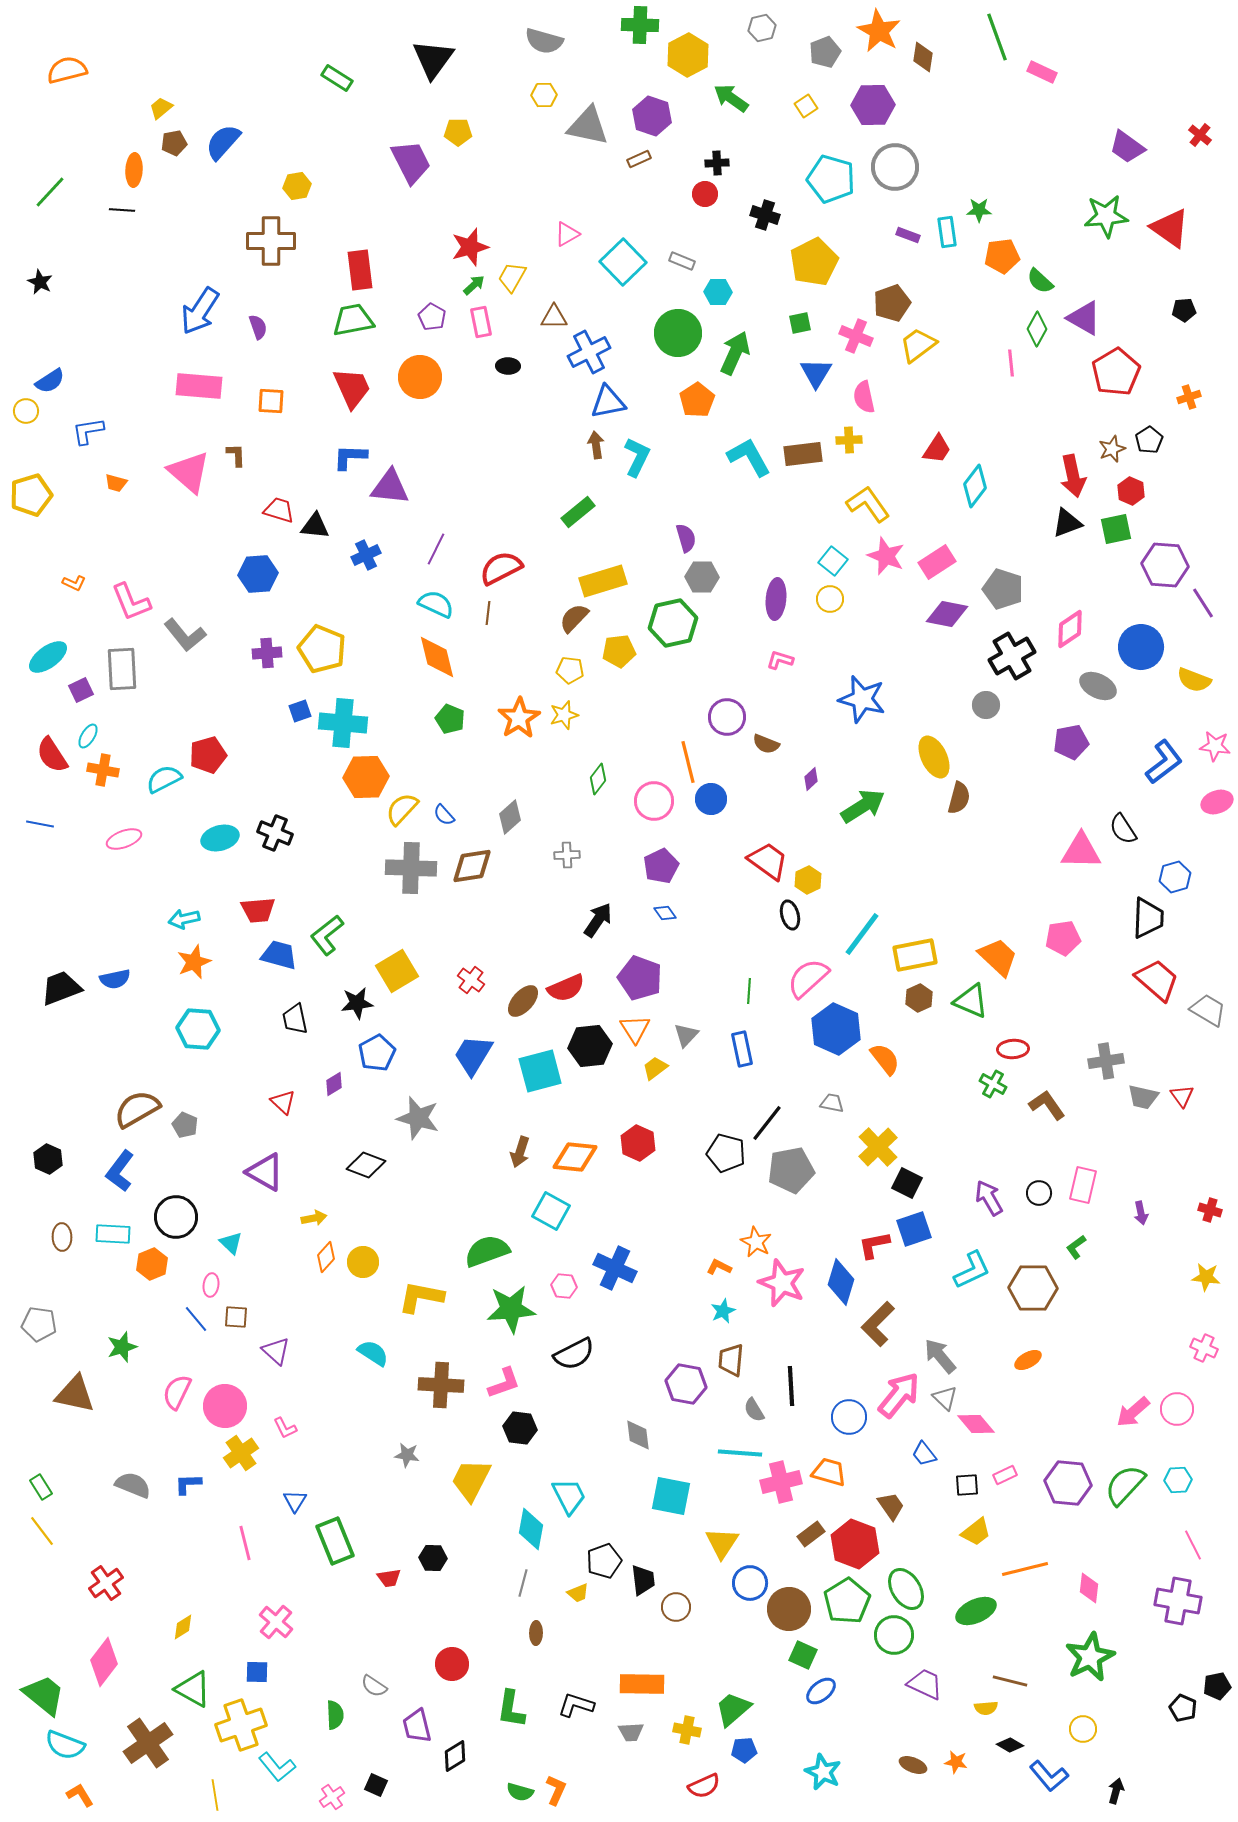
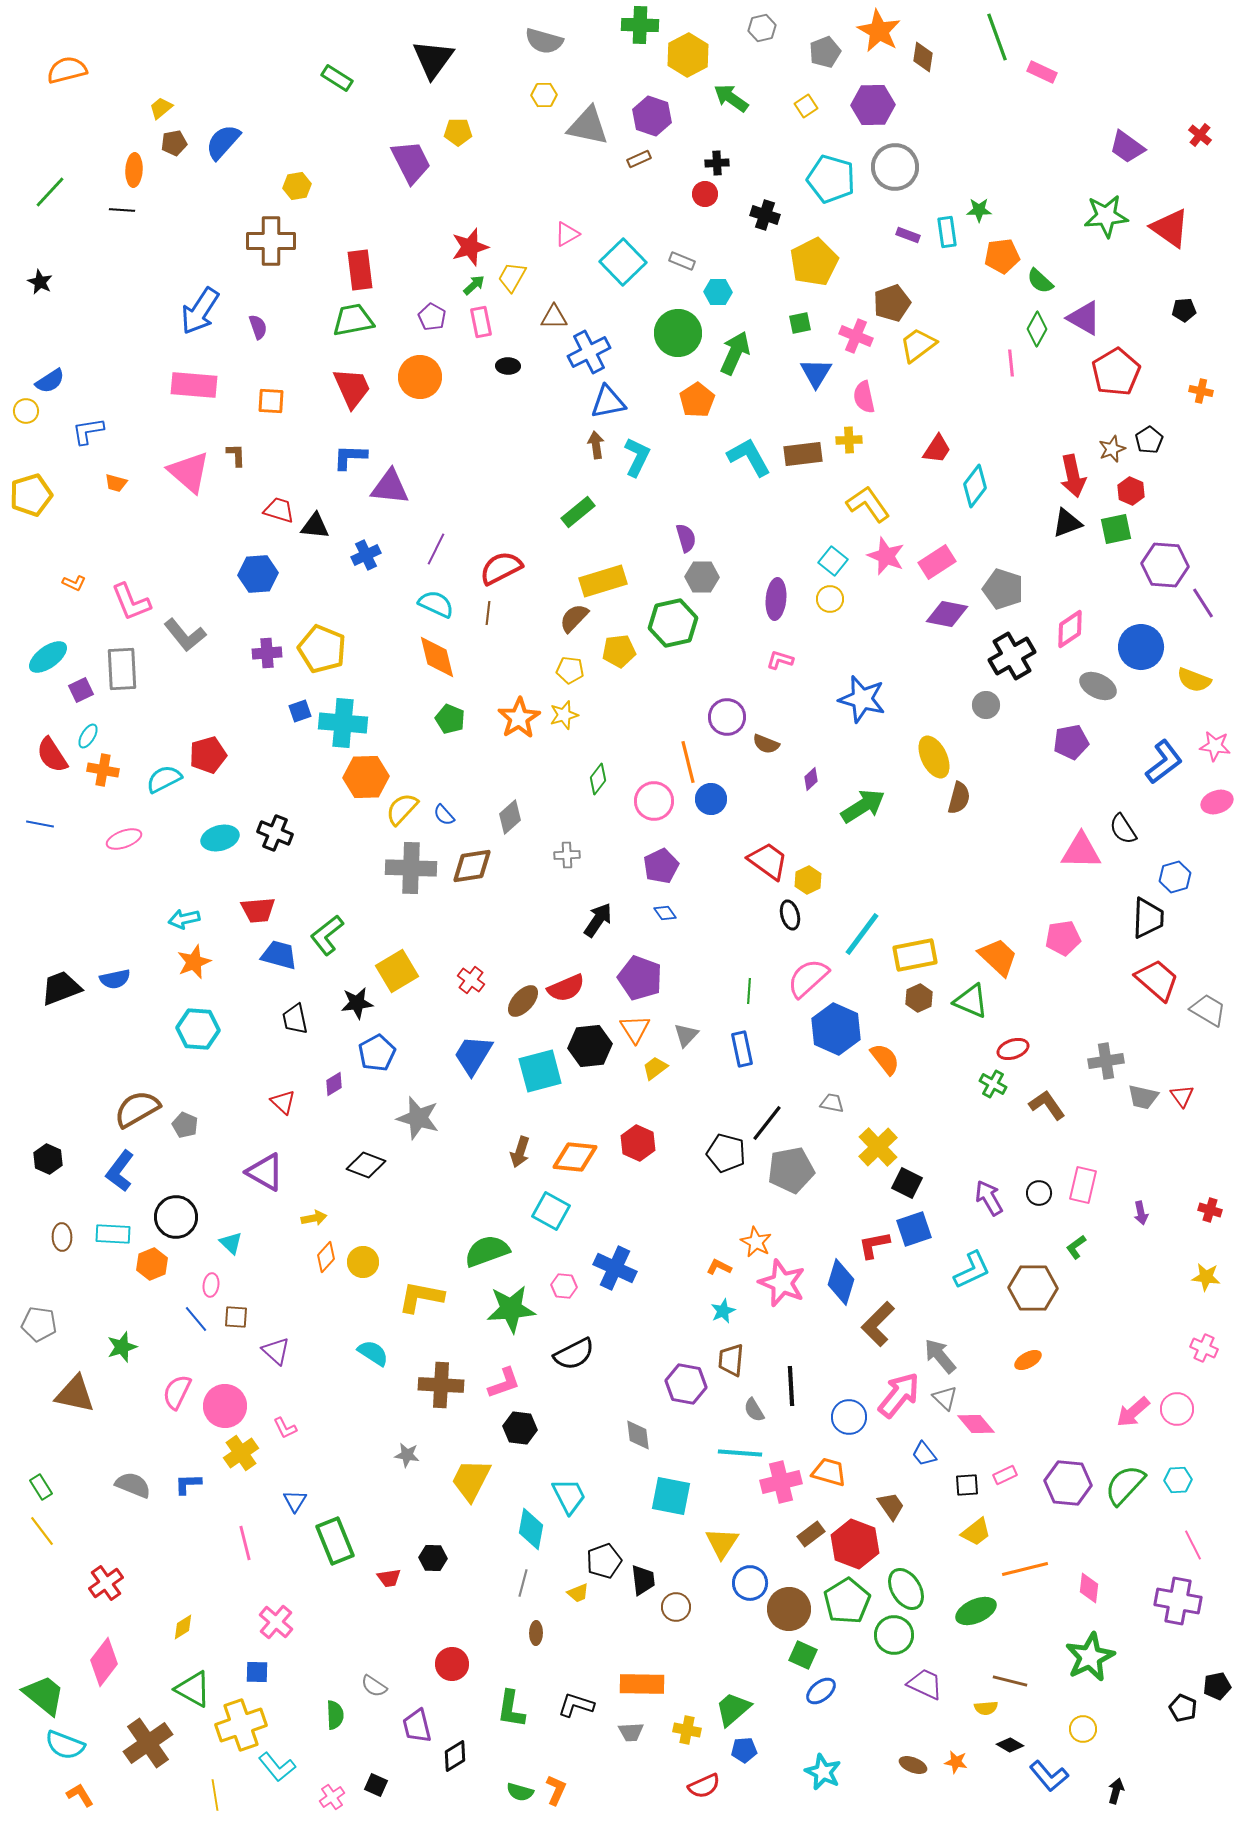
pink rectangle at (199, 386): moved 5 px left, 1 px up
orange cross at (1189, 397): moved 12 px right, 6 px up; rotated 30 degrees clockwise
red ellipse at (1013, 1049): rotated 16 degrees counterclockwise
